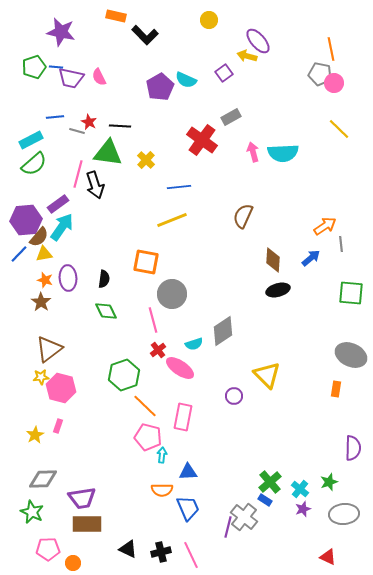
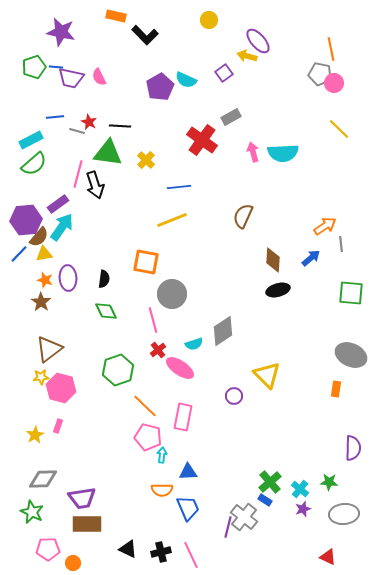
green hexagon at (124, 375): moved 6 px left, 5 px up
green star at (329, 482): rotated 24 degrees clockwise
